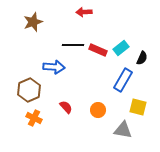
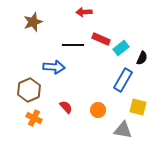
red rectangle: moved 3 px right, 11 px up
